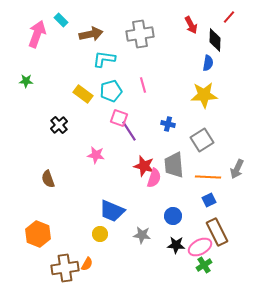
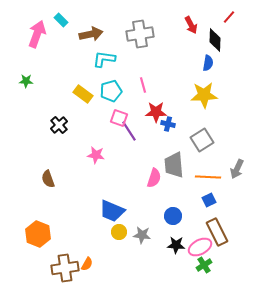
red star: moved 12 px right, 54 px up; rotated 15 degrees counterclockwise
yellow circle: moved 19 px right, 2 px up
